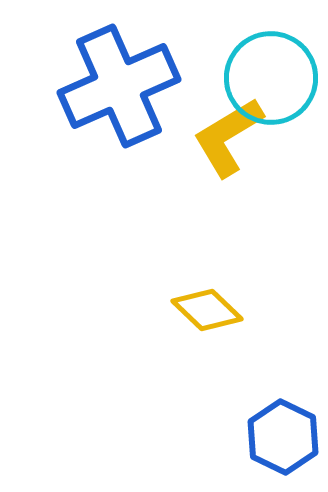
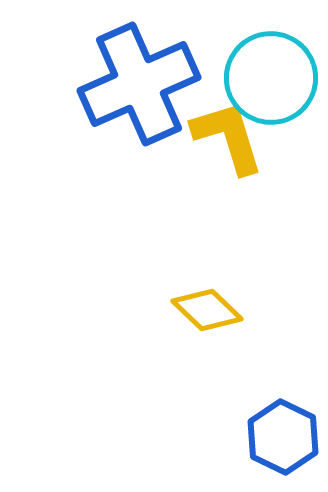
blue cross: moved 20 px right, 2 px up
yellow L-shape: rotated 104 degrees clockwise
